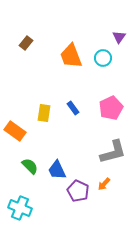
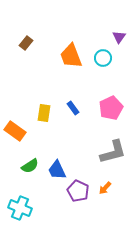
green semicircle: rotated 102 degrees clockwise
orange arrow: moved 1 px right, 4 px down
